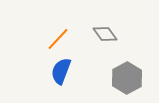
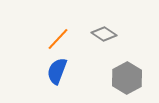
gray diamond: moved 1 px left; rotated 20 degrees counterclockwise
blue semicircle: moved 4 px left
